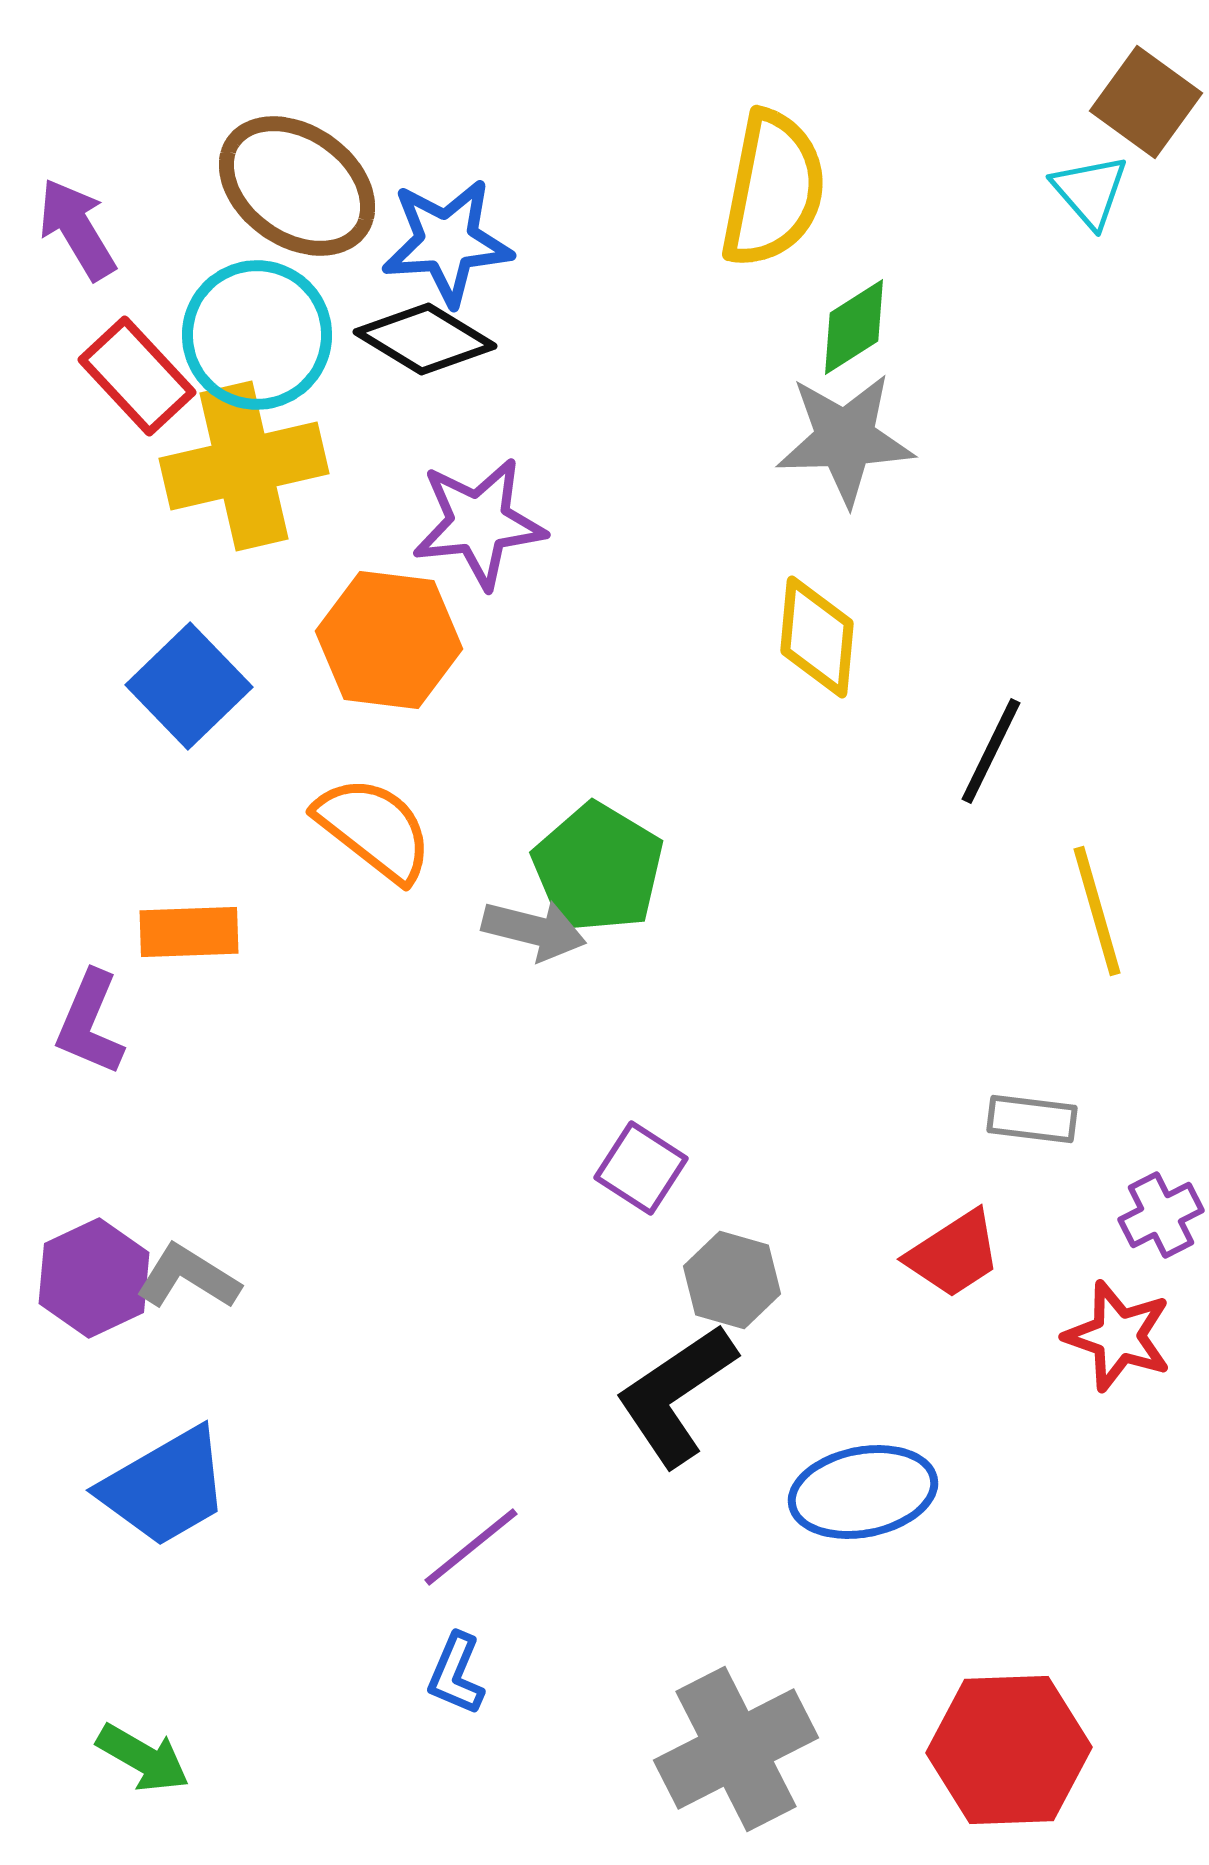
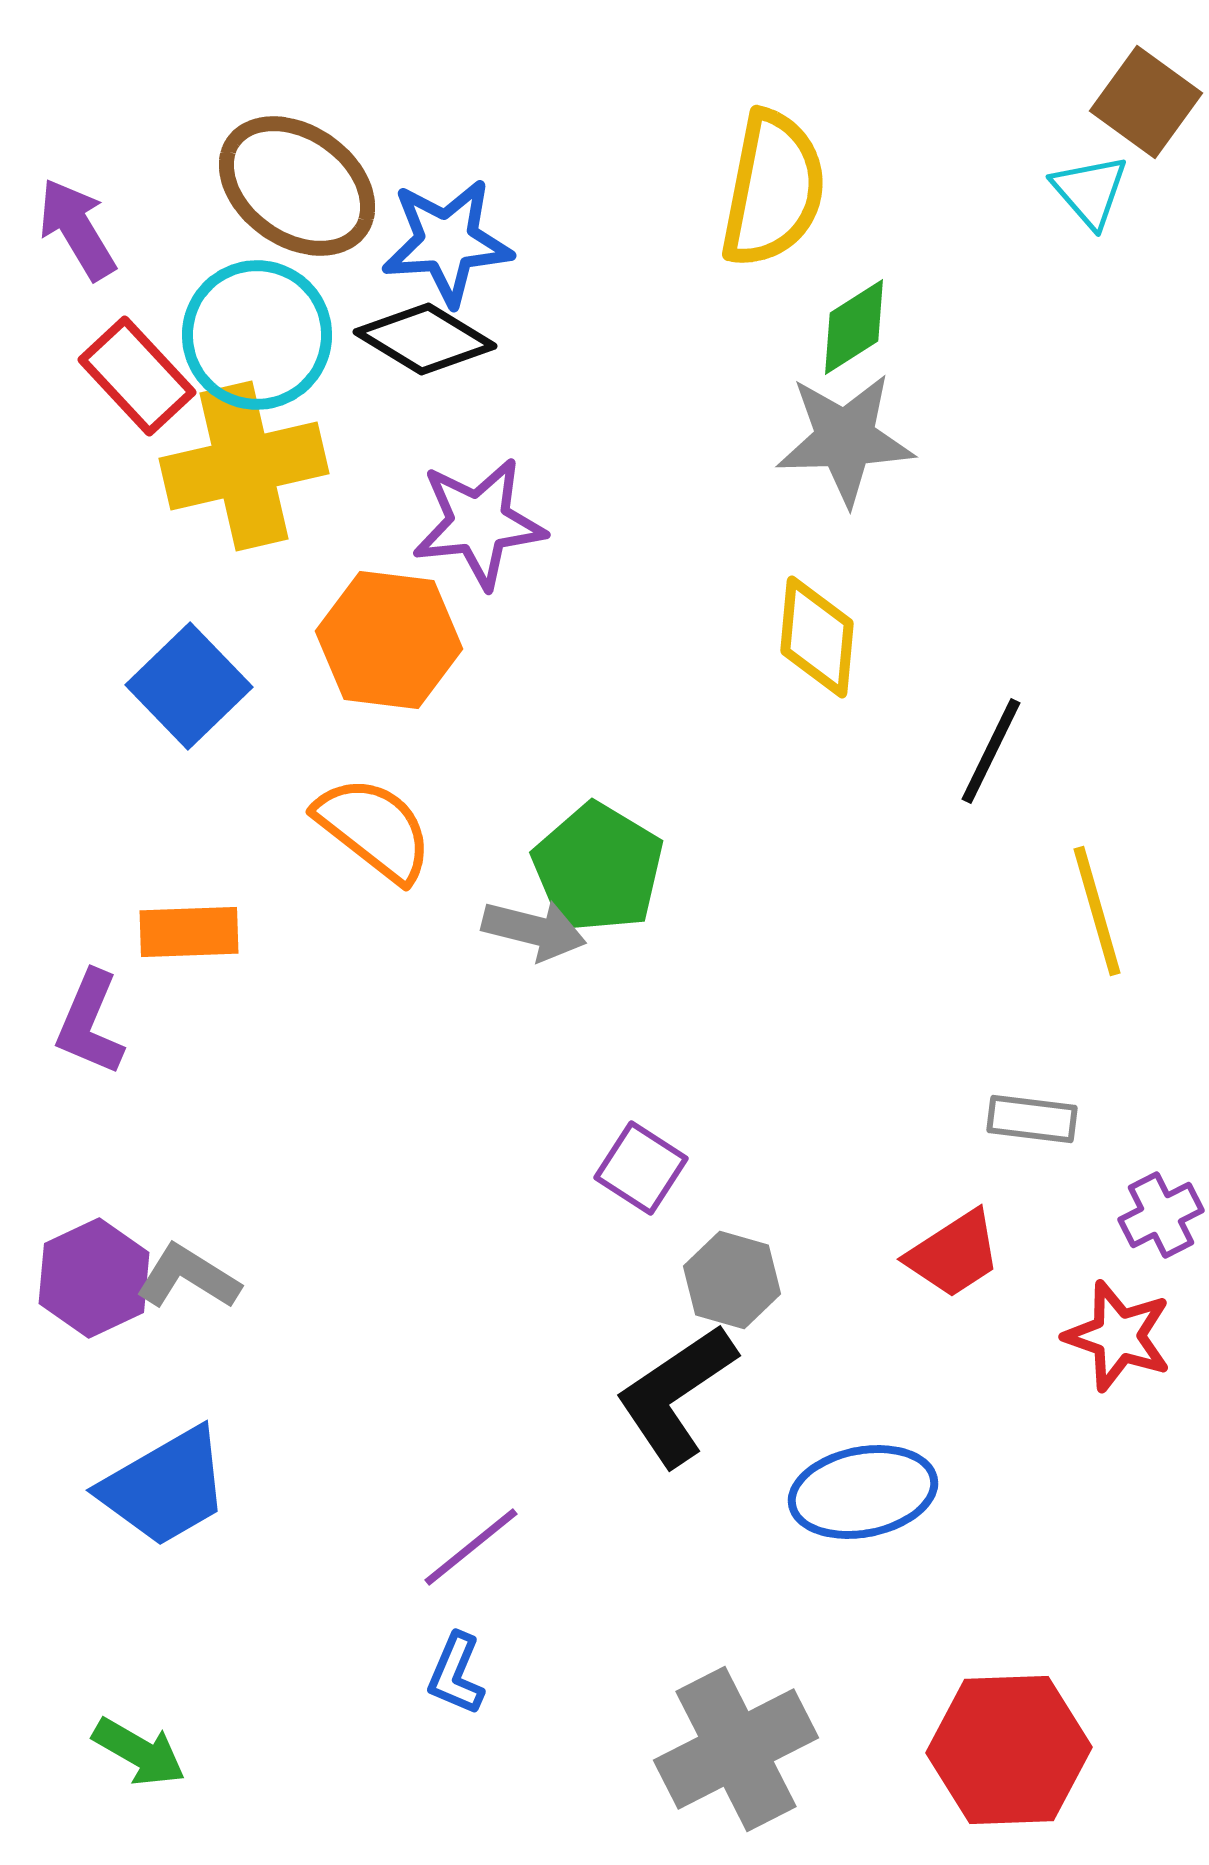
green arrow: moved 4 px left, 6 px up
